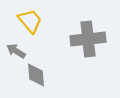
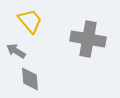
gray cross: rotated 16 degrees clockwise
gray diamond: moved 6 px left, 4 px down
